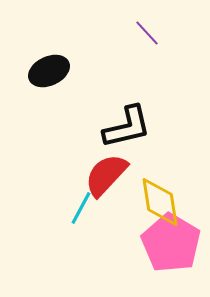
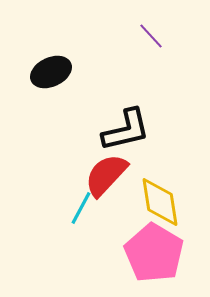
purple line: moved 4 px right, 3 px down
black ellipse: moved 2 px right, 1 px down
black L-shape: moved 1 px left, 3 px down
pink pentagon: moved 17 px left, 10 px down
